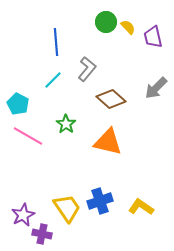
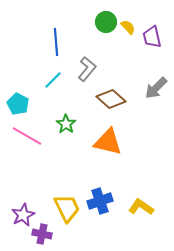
purple trapezoid: moved 1 px left
pink line: moved 1 px left
yellow trapezoid: rotated 8 degrees clockwise
